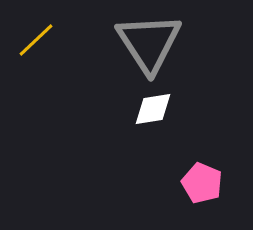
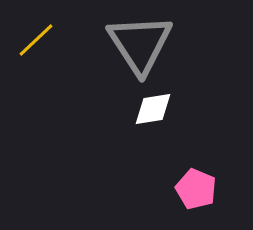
gray triangle: moved 9 px left, 1 px down
pink pentagon: moved 6 px left, 6 px down
